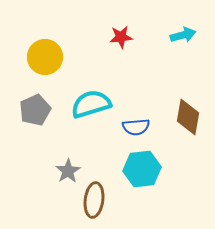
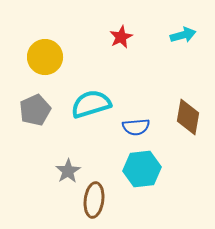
red star: rotated 20 degrees counterclockwise
